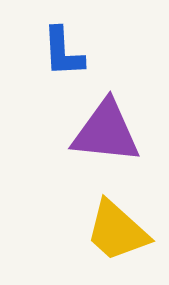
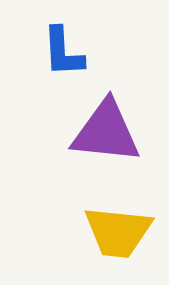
yellow trapezoid: moved 1 px right, 1 px down; rotated 36 degrees counterclockwise
